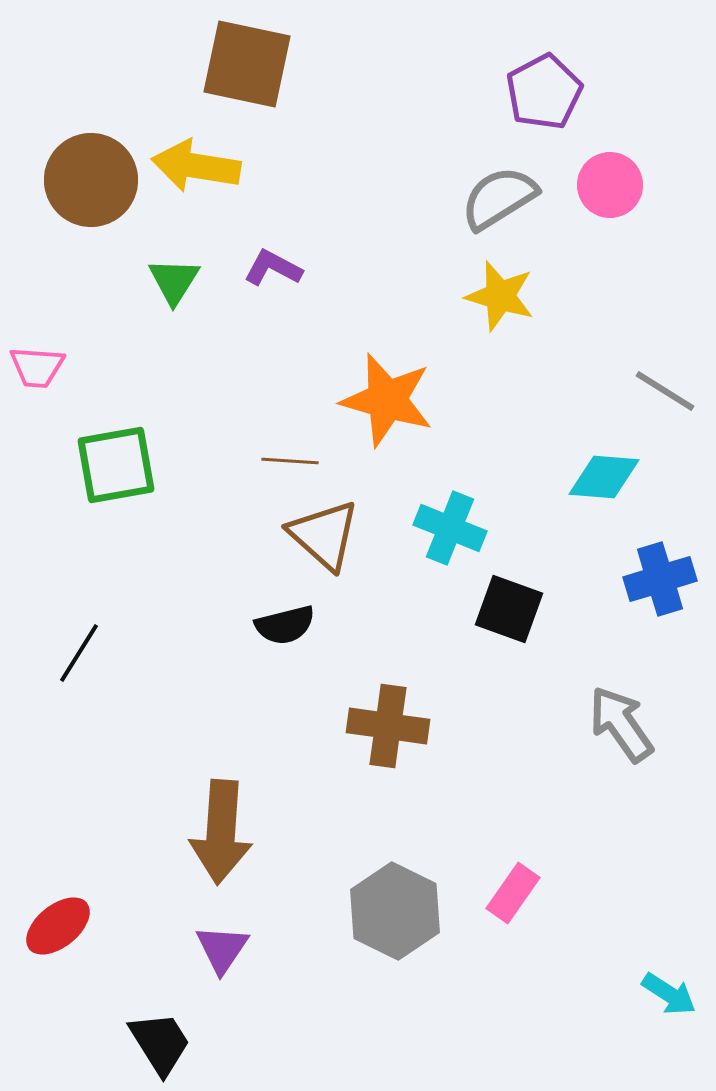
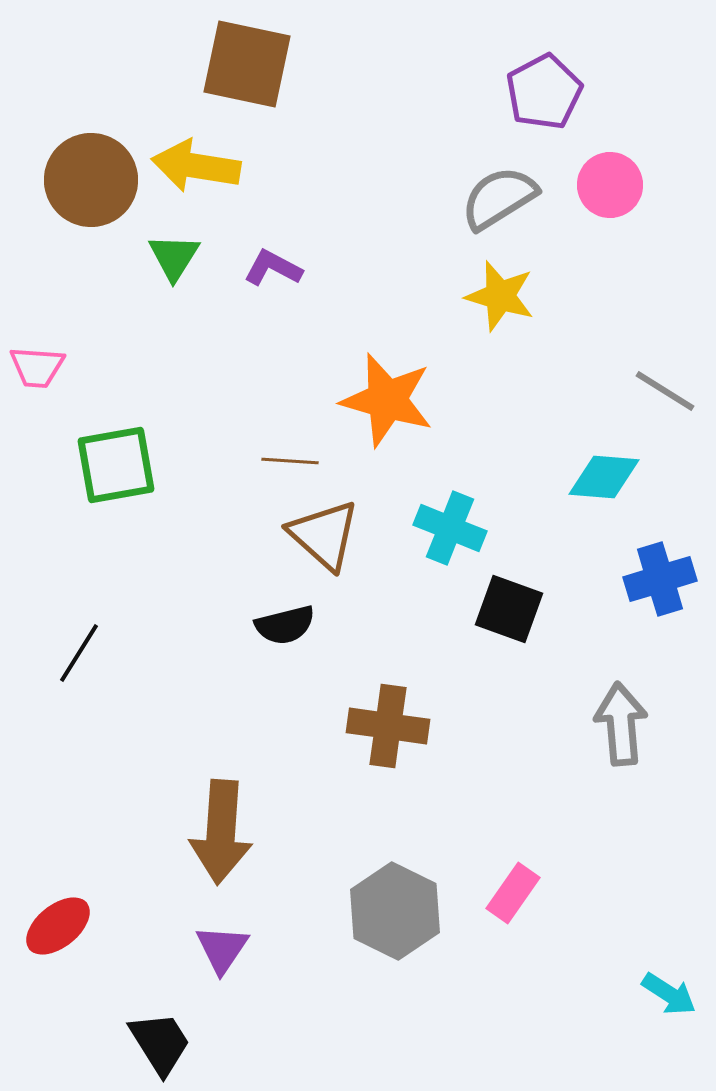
green triangle: moved 24 px up
gray arrow: rotated 30 degrees clockwise
